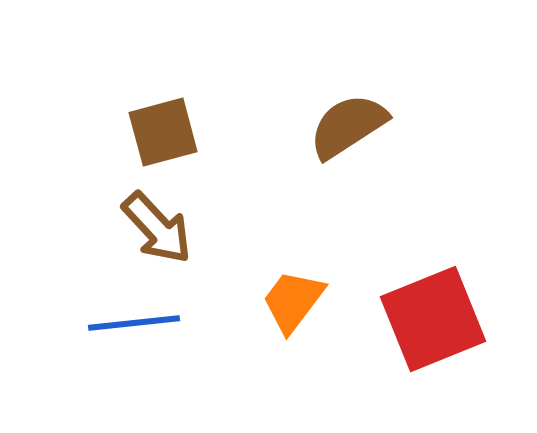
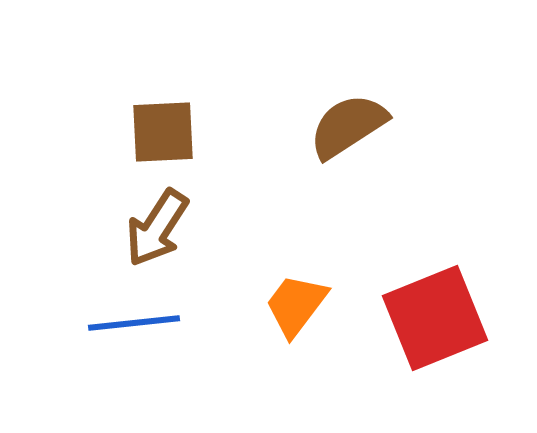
brown square: rotated 12 degrees clockwise
brown arrow: rotated 76 degrees clockwise
orange trapezoid: moved 3 px right, 4 px down
red square: moved 2 px right, 1 px up
